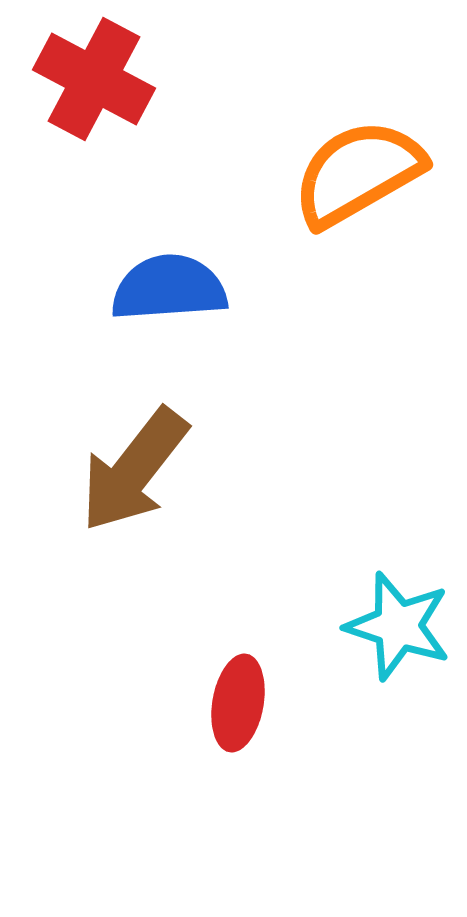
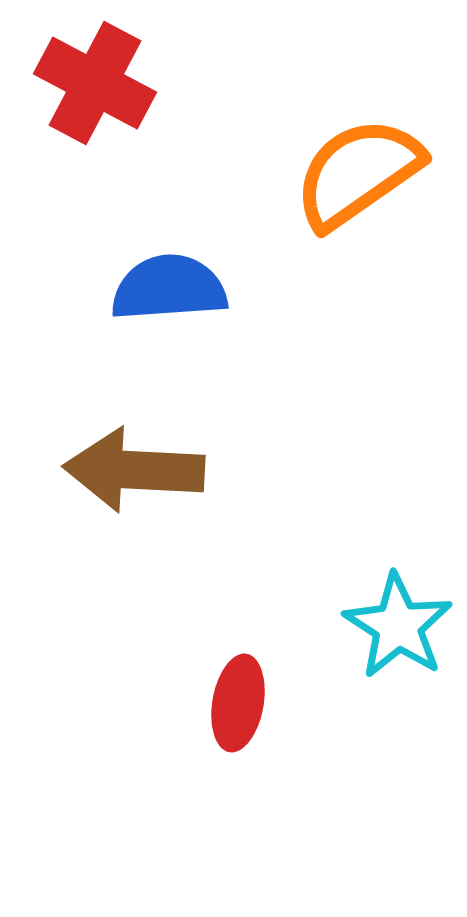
red cross: moved 1 px right, 4 px down
orange semicircle: rotated 5 degrees counterclockwise
brown arrow: rotated 55 degrees clockwise
cyan star: rotated 15 degrees clockwise
